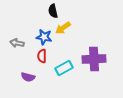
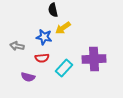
black semicircle: moved 1 px up
gray arrow: moved 3 px down
red semicircle: moved 2 px down; rotated 96 degrees counterclockwise
cyan rectangle: rotated 18 degrees counterclockwise
